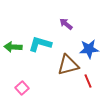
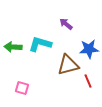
pink square: rotated 32 degrees counterclockwise
